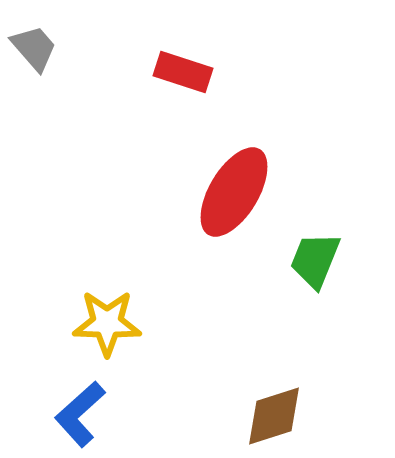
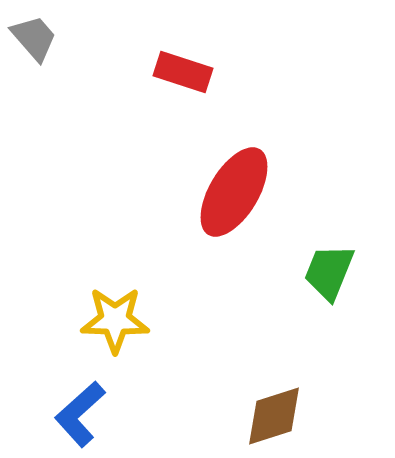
gray trapezoid: moved 10 px up
green trapezoid: moved 14 px right, 12 px down
yellow star: moved 8 px right, 3 px up
